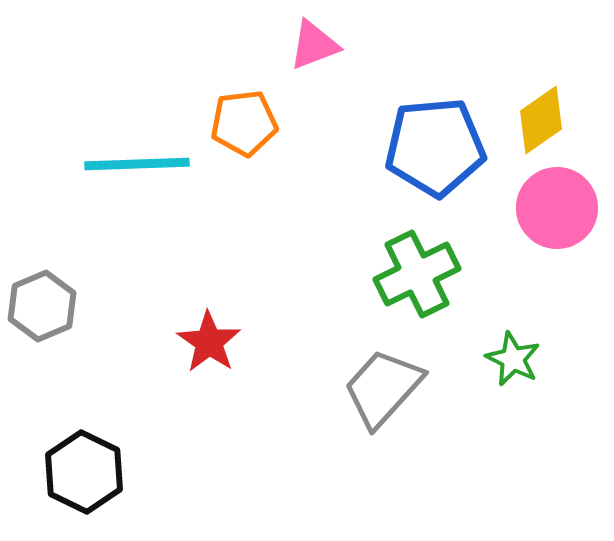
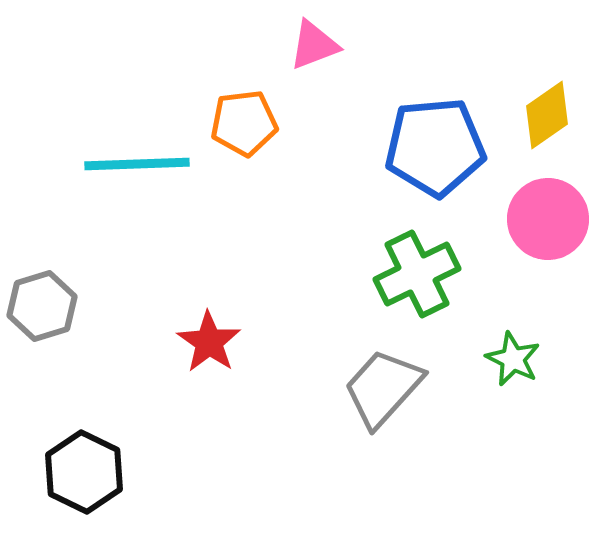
yellow diamond: moved 6 px right, 5 px up
pink circle: moved 9 px left, 11 px down
gray hexagon: rotated 6 degrees clockwise
